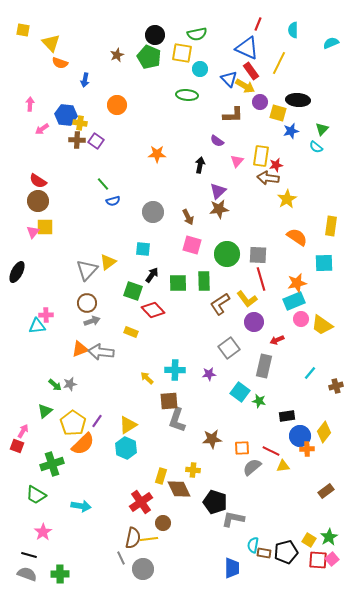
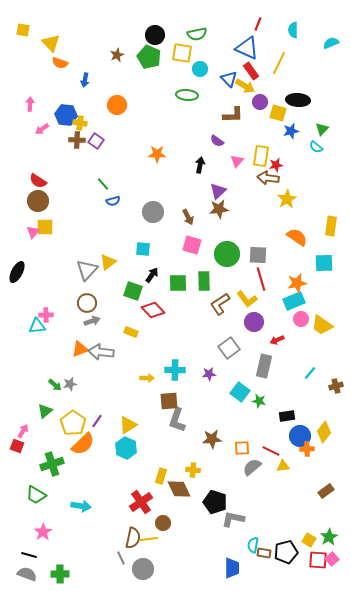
yellow arrow at (147, 378): rotated 136 degrees clockwise
